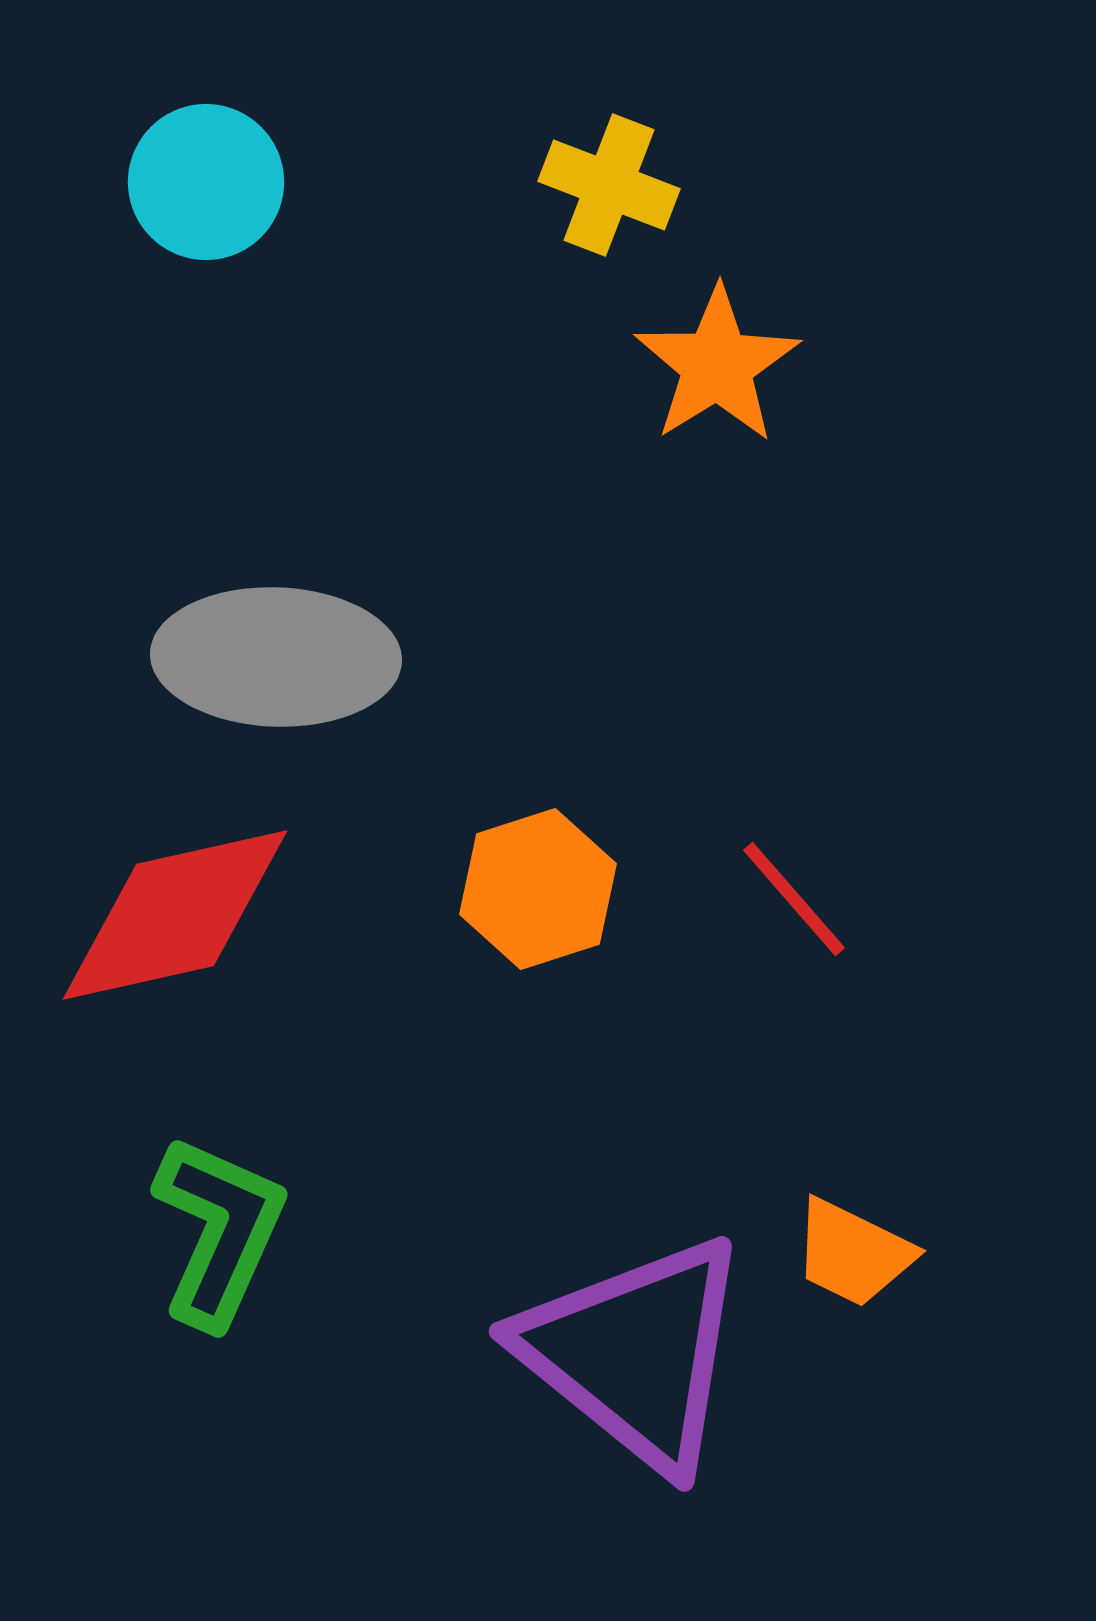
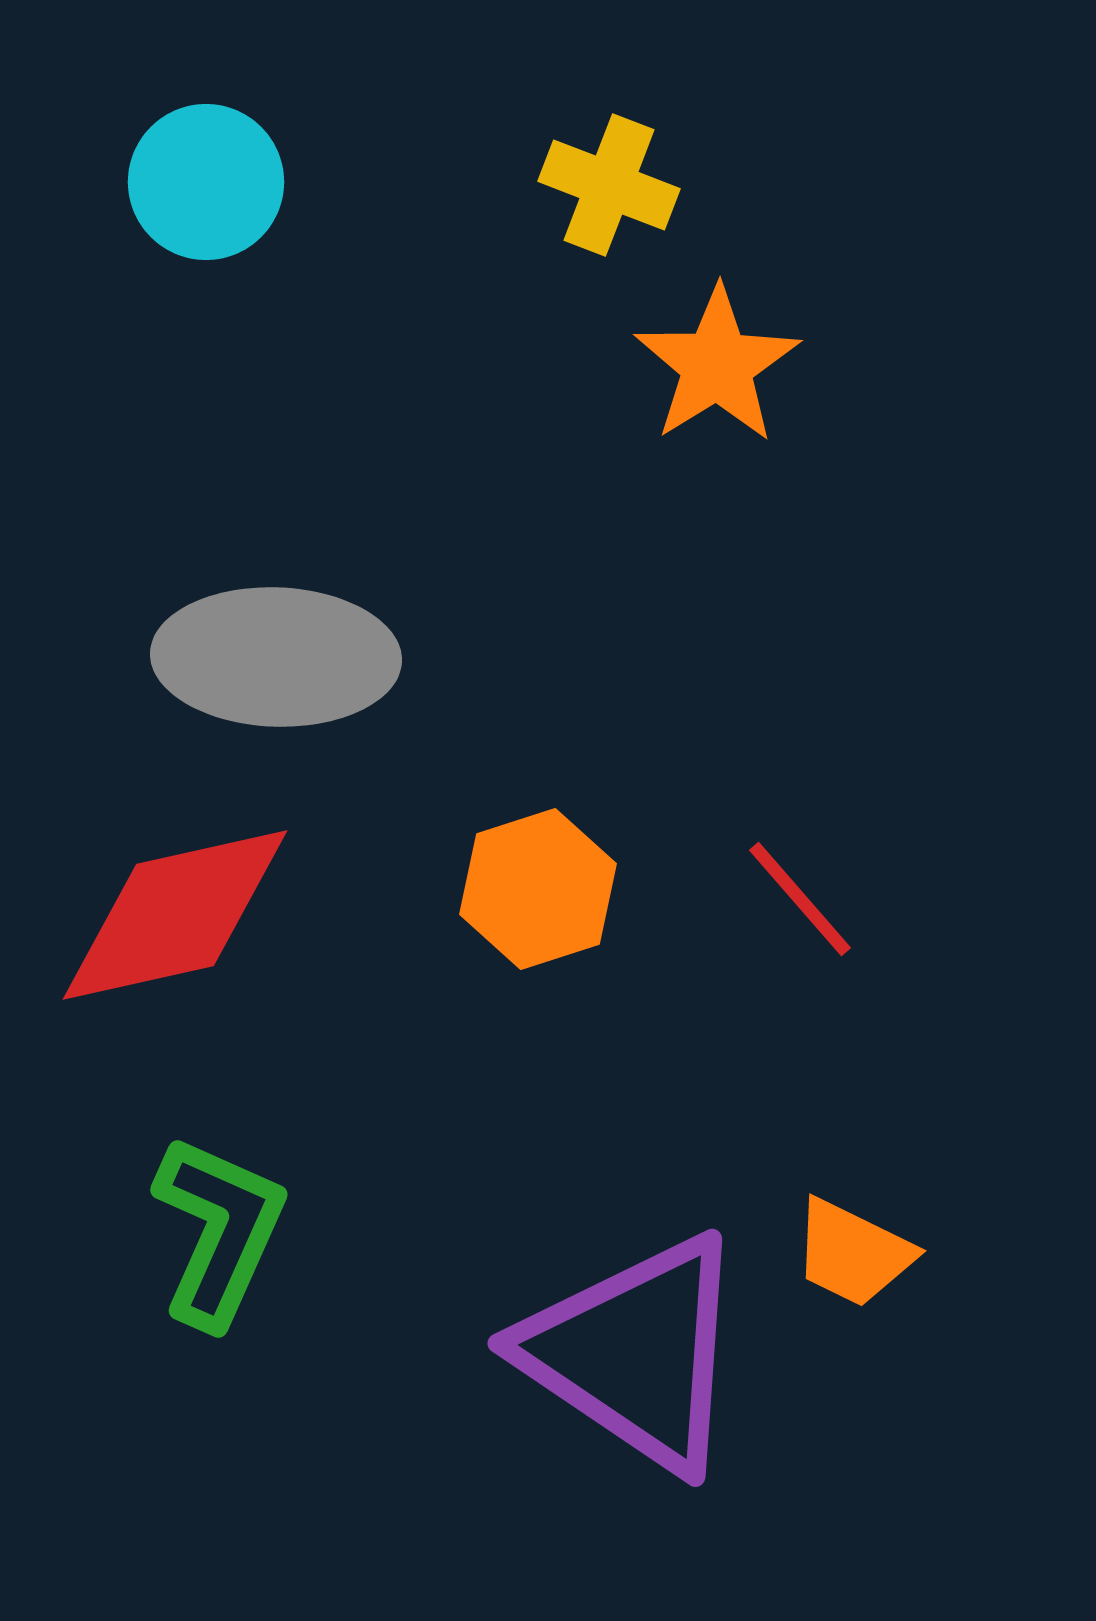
red line: moved 6 px right
purple triangle: rotated 5 degrees counterclockwise
